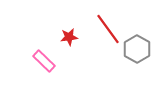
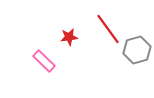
gray hexagon: moved 1 px down; rotated 16 degrees clockwise
